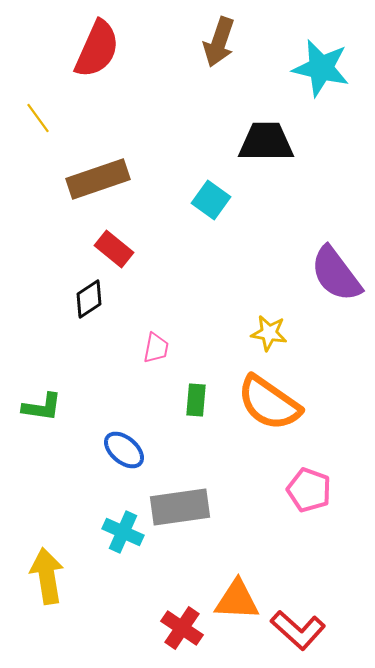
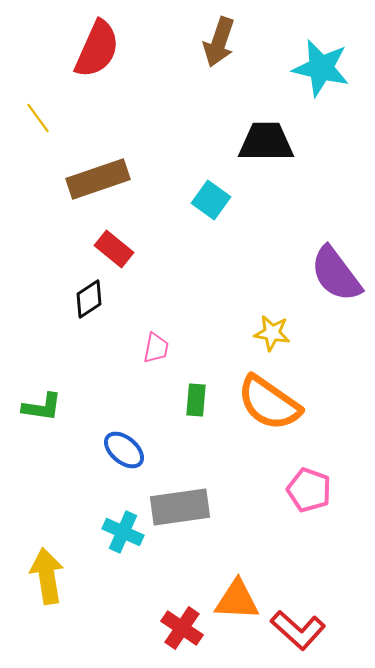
yellow star: moved 3 px right
